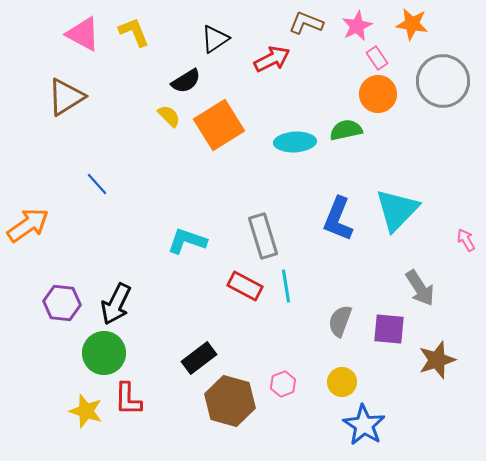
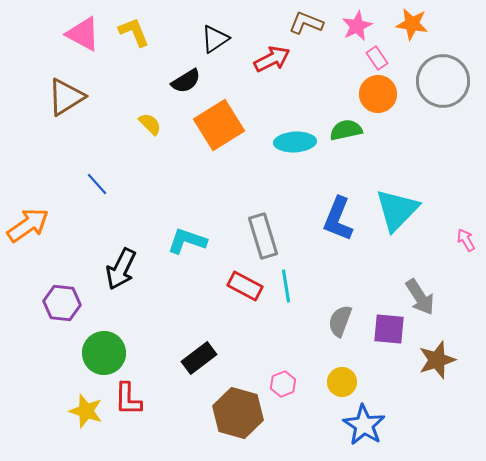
yellow semicircle: moved 19 px left, 8 px down
gray arrow: moved 9 px down
black arrow: moved 5 px right, 35 px up
brown hexagon: moved 8 px right, 12 px down
